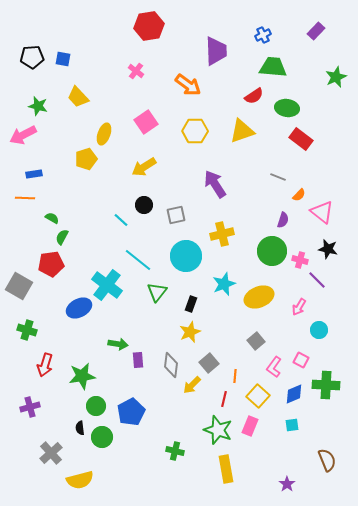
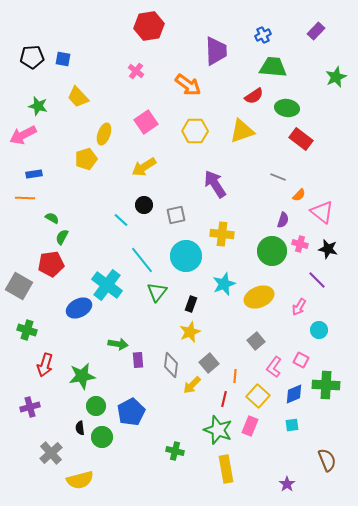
yellow cross at (222, 234): rotated 20 degrees clockwise
cyan line at (138, 260): moved 4 px right; rotated 12 degrees clockwise
pink cross at (300, 260): moved 16 px up
